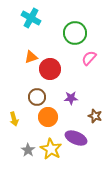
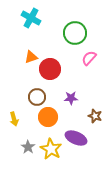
gray star: moved 3 px up
